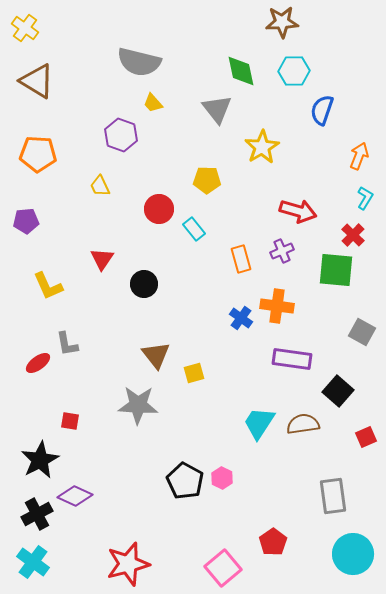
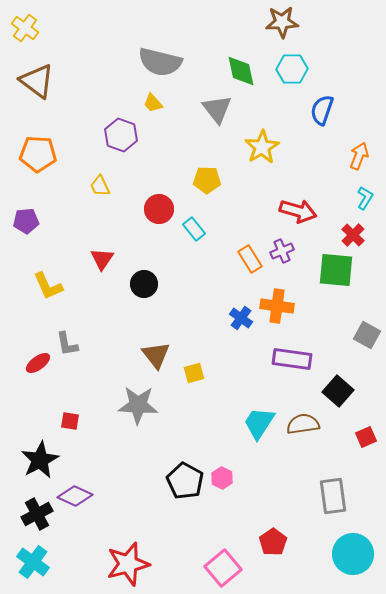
gray semicircle at (139, 62): moved 21 px right
cyan hexagon at (294, 71): moved 2 px left, 2 px up
brown triangle at (37, 81): rotated 6 degrees clockwise
orange rectangle at (241, 259): moved 9 px right; rotated 16 degrees counterclockwise
gray square at (362, 332): moved 5 px right, 3 px down
